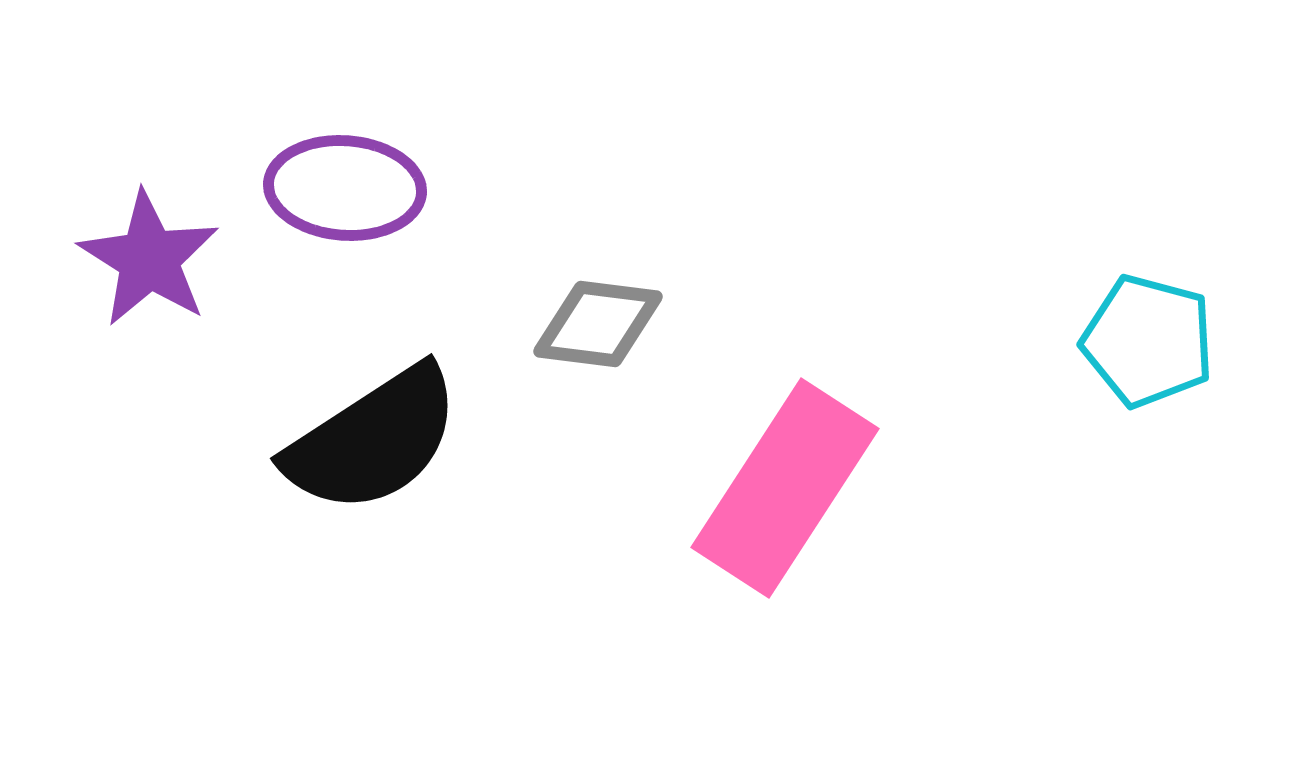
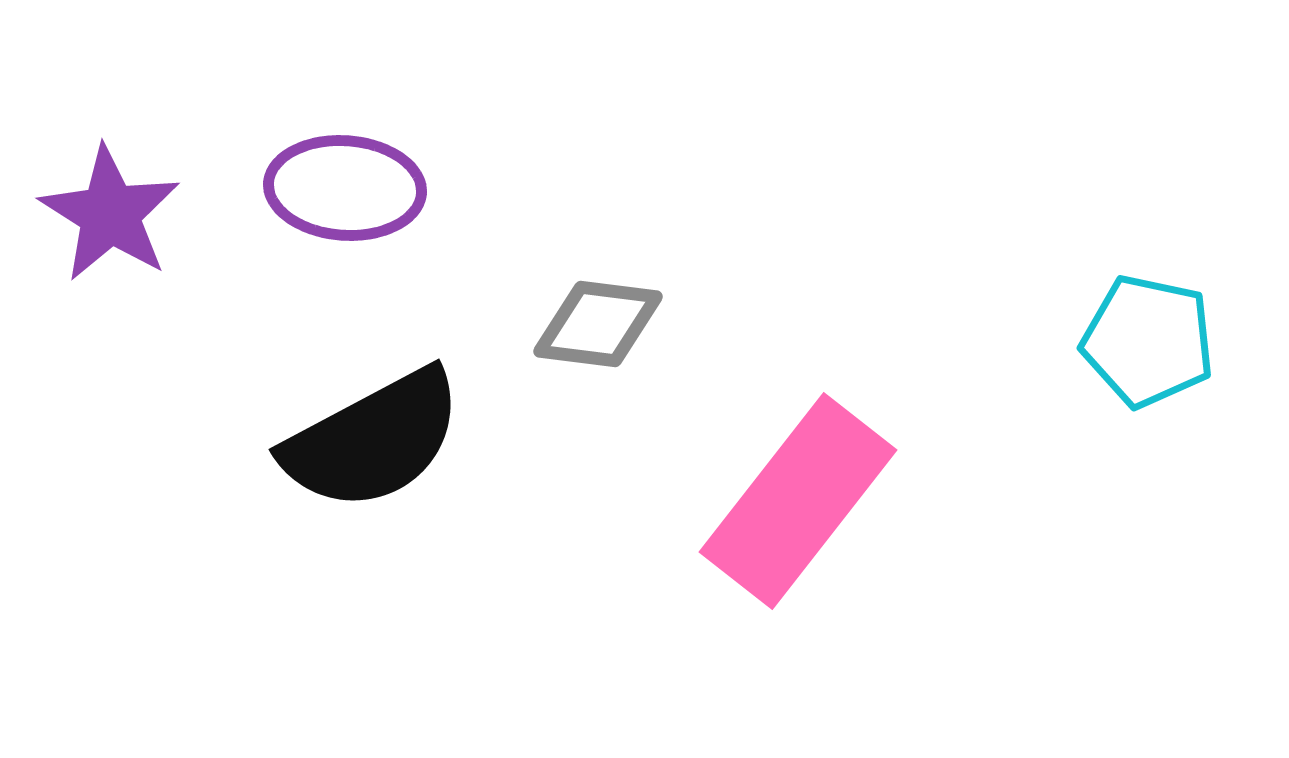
purple star: moved 39 px left, 45 px up
cyan pentagon: rotated 3 degrees counterclockwise
black semicircle: rotated 5 degrees clockwise
pink rectangle: moved 13 px right, 13 px down; rotated 5 degrees clockwise
